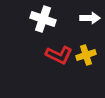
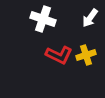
white arrow: rotated 126 degrees clockwise
